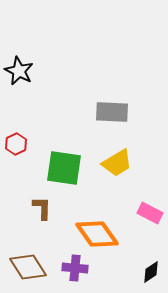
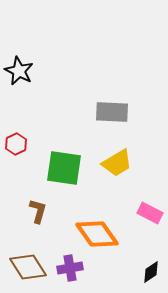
brown L-shape: moved 4 px left, 3 px down; rotated 15 degrees clockwise
purple cross: moved 5 px left; rotated 15 degrees counterclockwise
